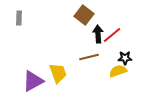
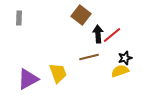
brown square: moved 3 px left
black star: rotated 16 degrees counterclockwise
yellow semicircle: moved 2 px right
purple triangle: moved 5 px left, 2 px up
